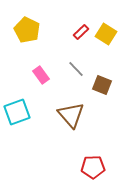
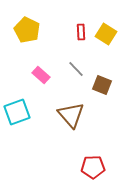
red rectangle: rotated 49 degrees counterclockwise
pink rectangle: rotated 12 degrees counterclockwise
